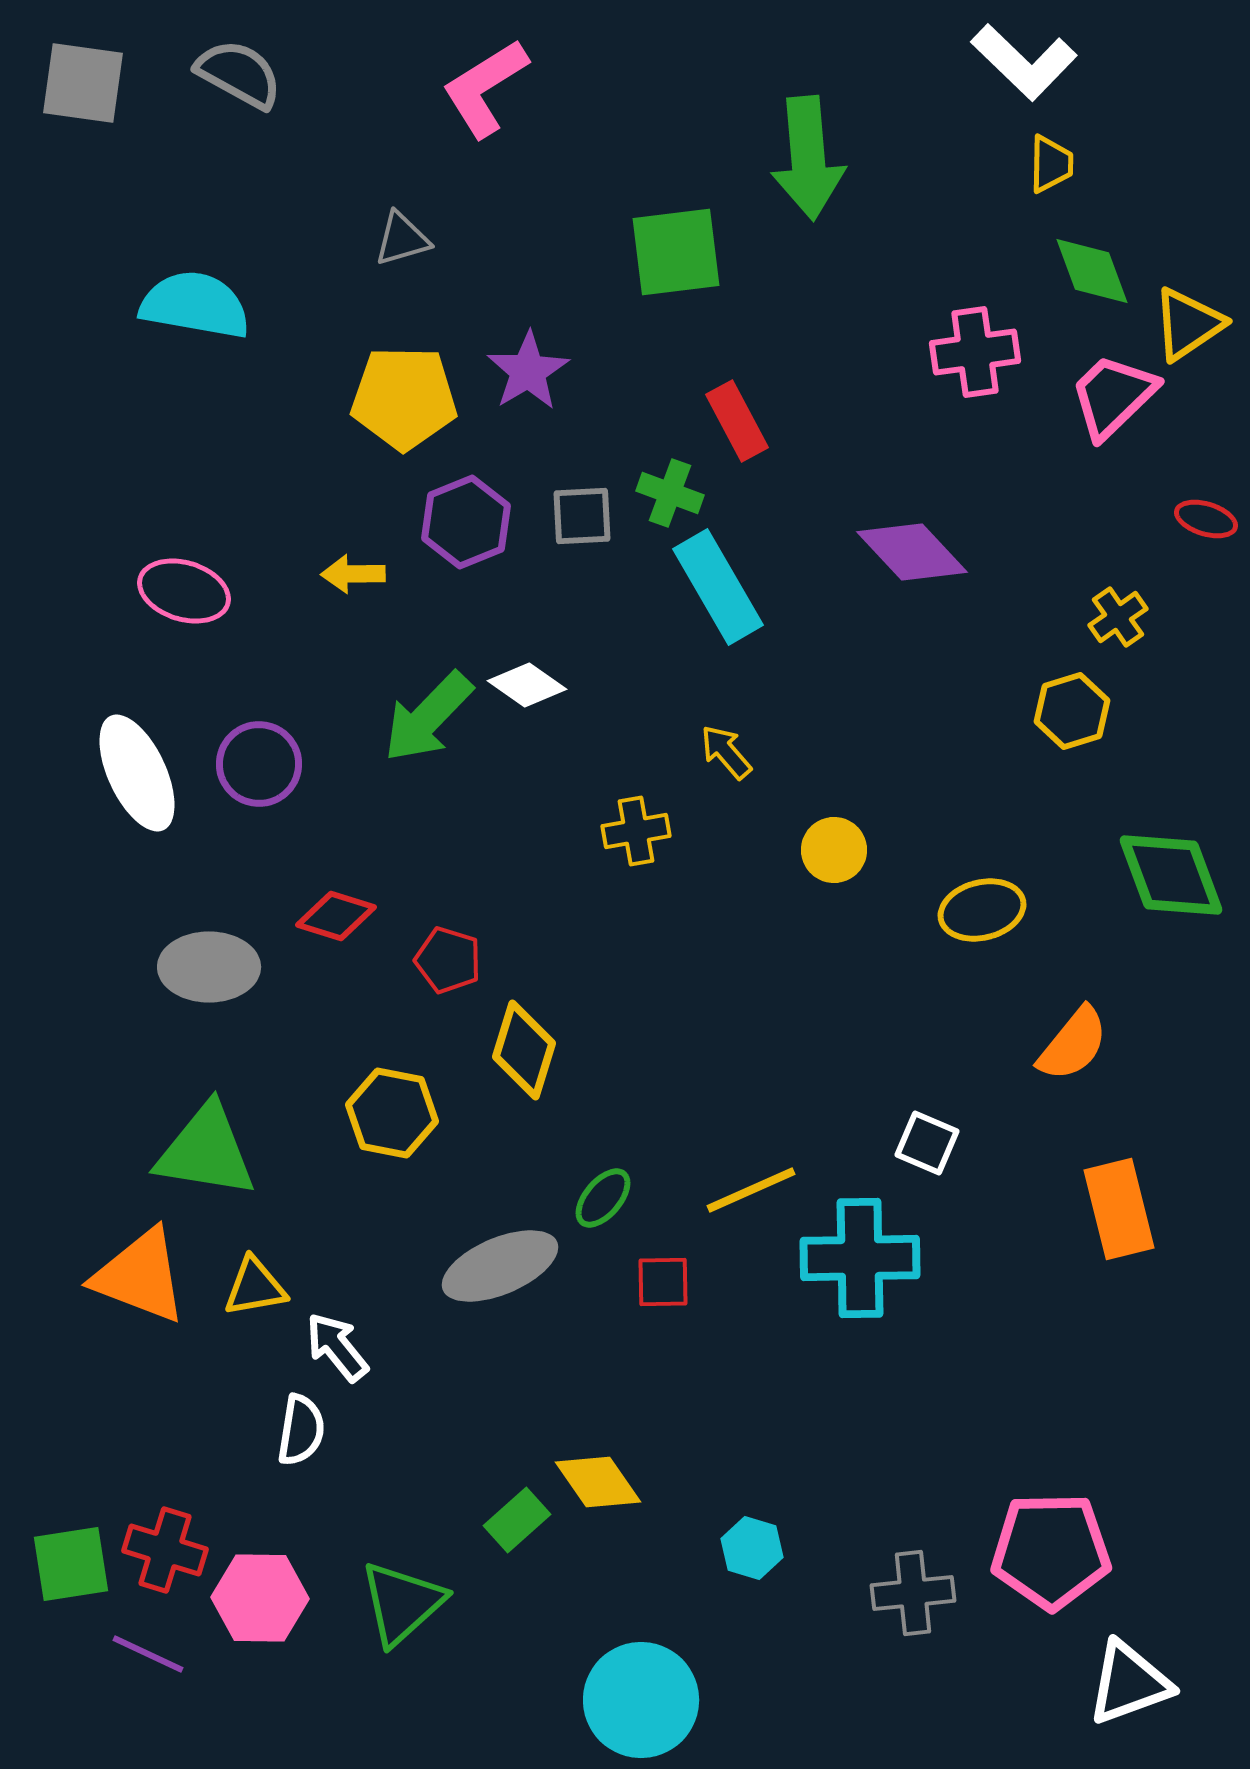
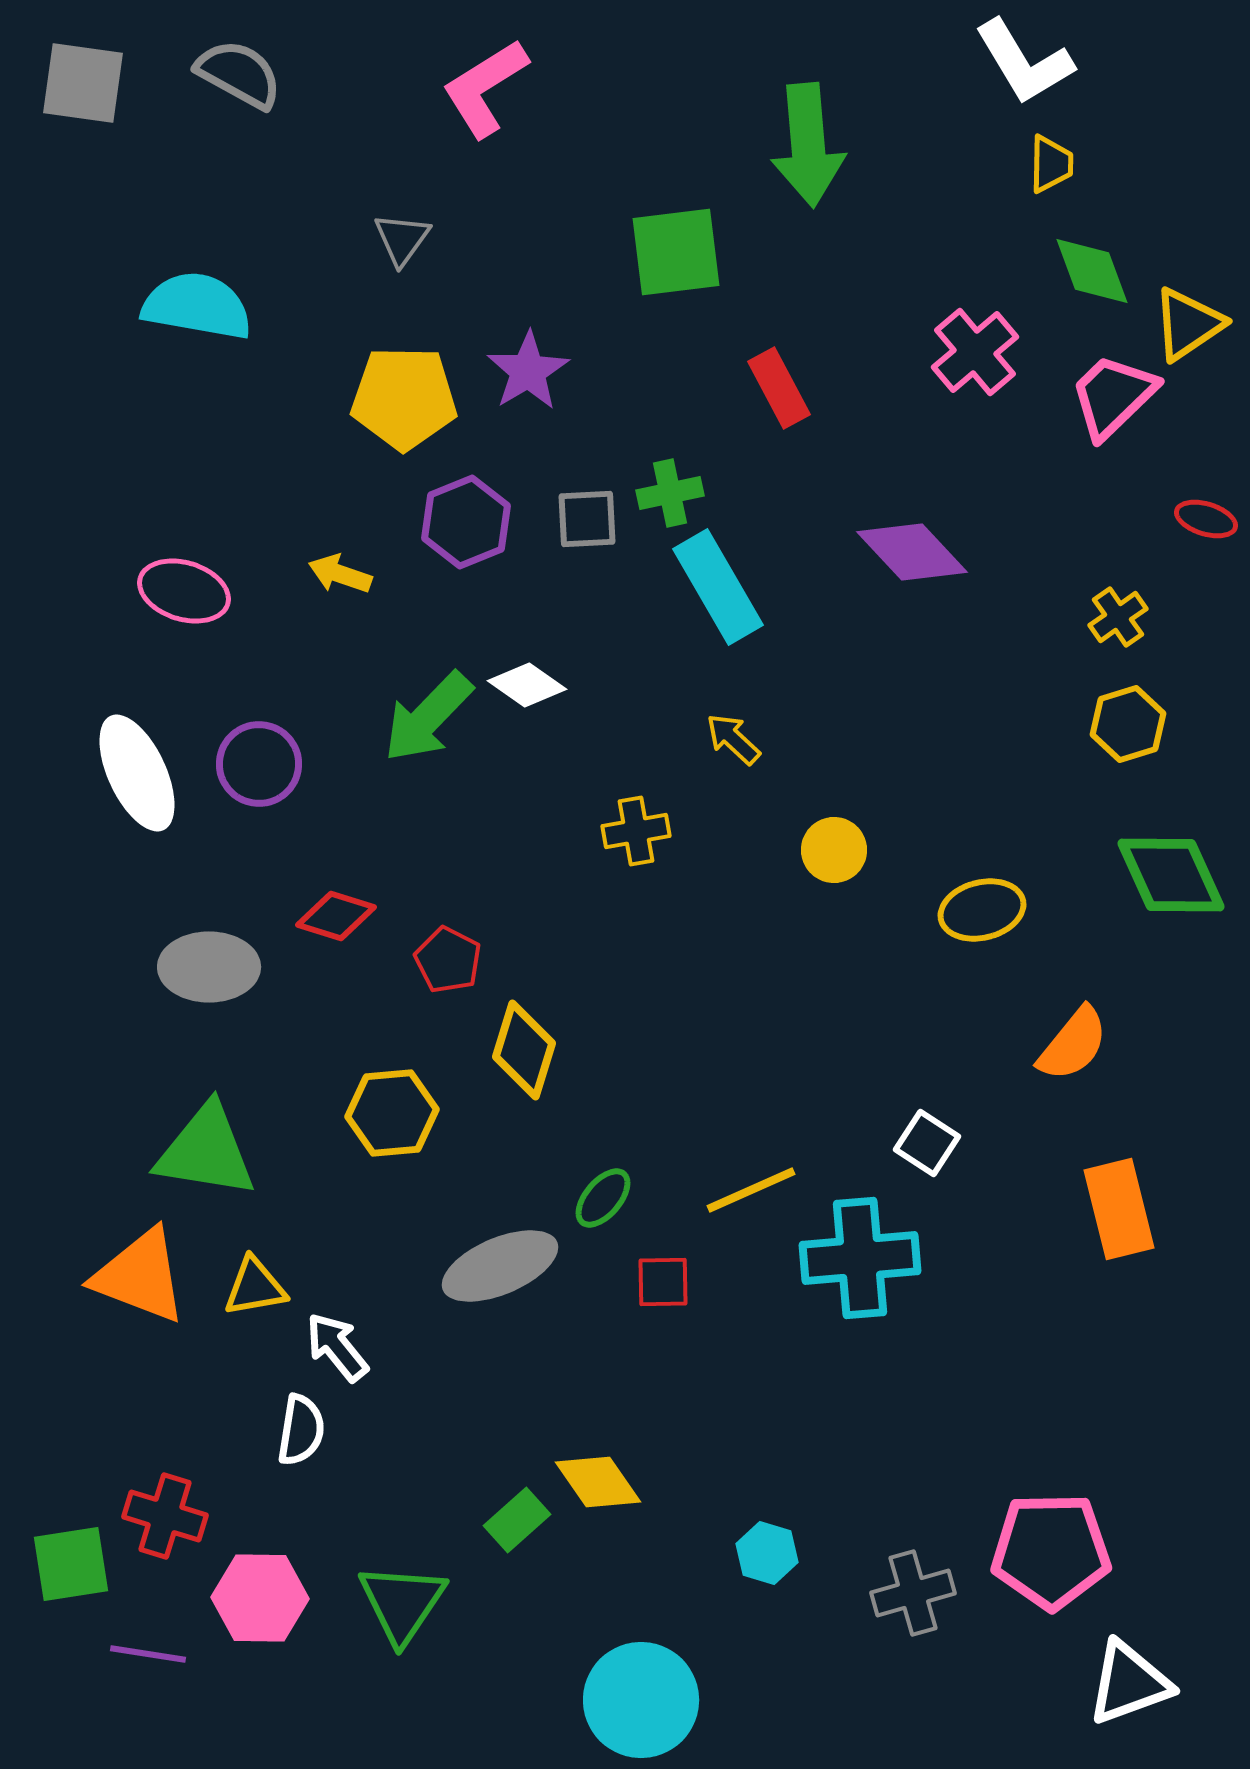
white L-shape at (1024, 62): rotated 15 degrees clockwise
green arrow at (808, 158): moved 13 px up
gray triangle at (402, 239): rotated 38 degrees counterclockwise
cyan semicircle at (195, 305): moved 2 px right, 1 px down
pink cross at (975, 352): rotated 32 degrees counterclockwise
red rectangle at (737, 421): moved 42 px right, 33 px up
green cross at (670, 493): rotated 32 degrees counterclockwise
gray square at (582, 516): moved 5 px right, 3 px down
yellow arrow at (353, 574): moved 13 px left; rotated 20 degrees clockwise
yellow hexagon at (1072, 711): moved 56 px right, 13 px down
yellow arrow at (726, 752): moved 7 px right, 13 px up; rotated 6 degrees counterclockwise
green diamond at (1171, 875): rotated 4 degrees counterclockwise
red pentagon at (448, 960): rotated 10 degrees clockwise
yellow hexagon at (392, 1113): rotated 16 degrees counterclockwise
white square at (927, 1143): rotated 10 degrees clockwise
cyan cross at (860, 1258): rotated 4 degrees counterclockwise
cyan hexagon at (752, 1548): moved 15 px right, 5 px down
red cross at (165, 1550): moved 34 px up
gray cross at (913, 1593): rotated 10 degrees counterclockwise
green triangle at (402, 1603): rotated 14 degrees counterclockwise
purple line at (148, 1654): rotated 16 degrees counterclockwise
